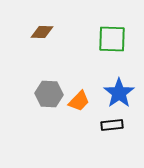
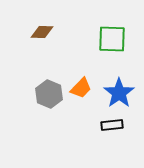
gray hexagon: rotated 20 degrees clockwise
orange trapezoid: moved 2 px right, 13 px up
